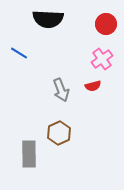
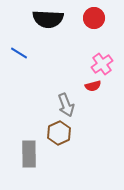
red circle: moved 12 px left, 6 px up
pink cross: moved 5 px down
gray arrow: moved 5 px right, 15 px down
